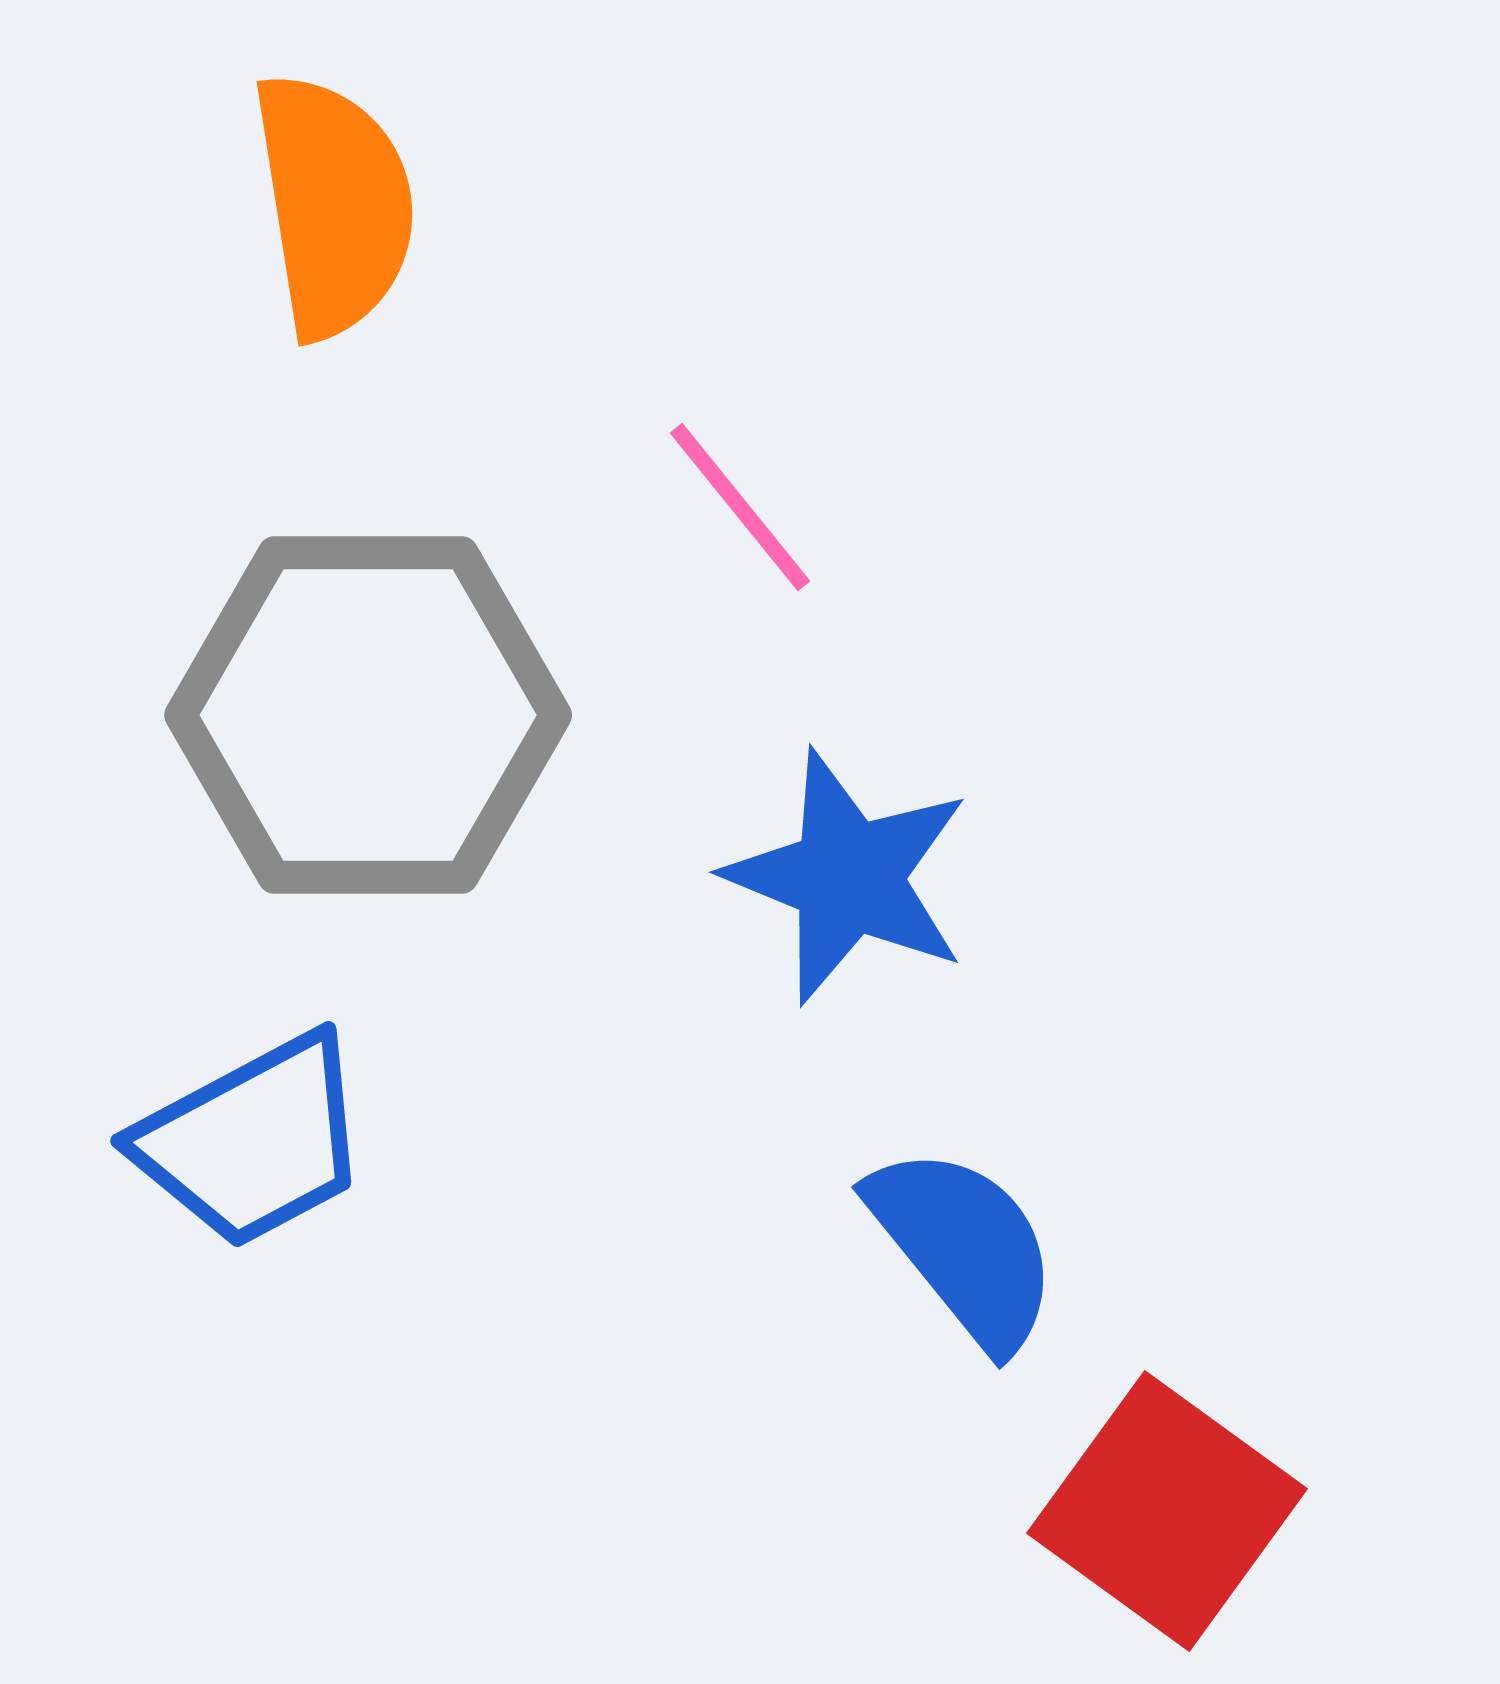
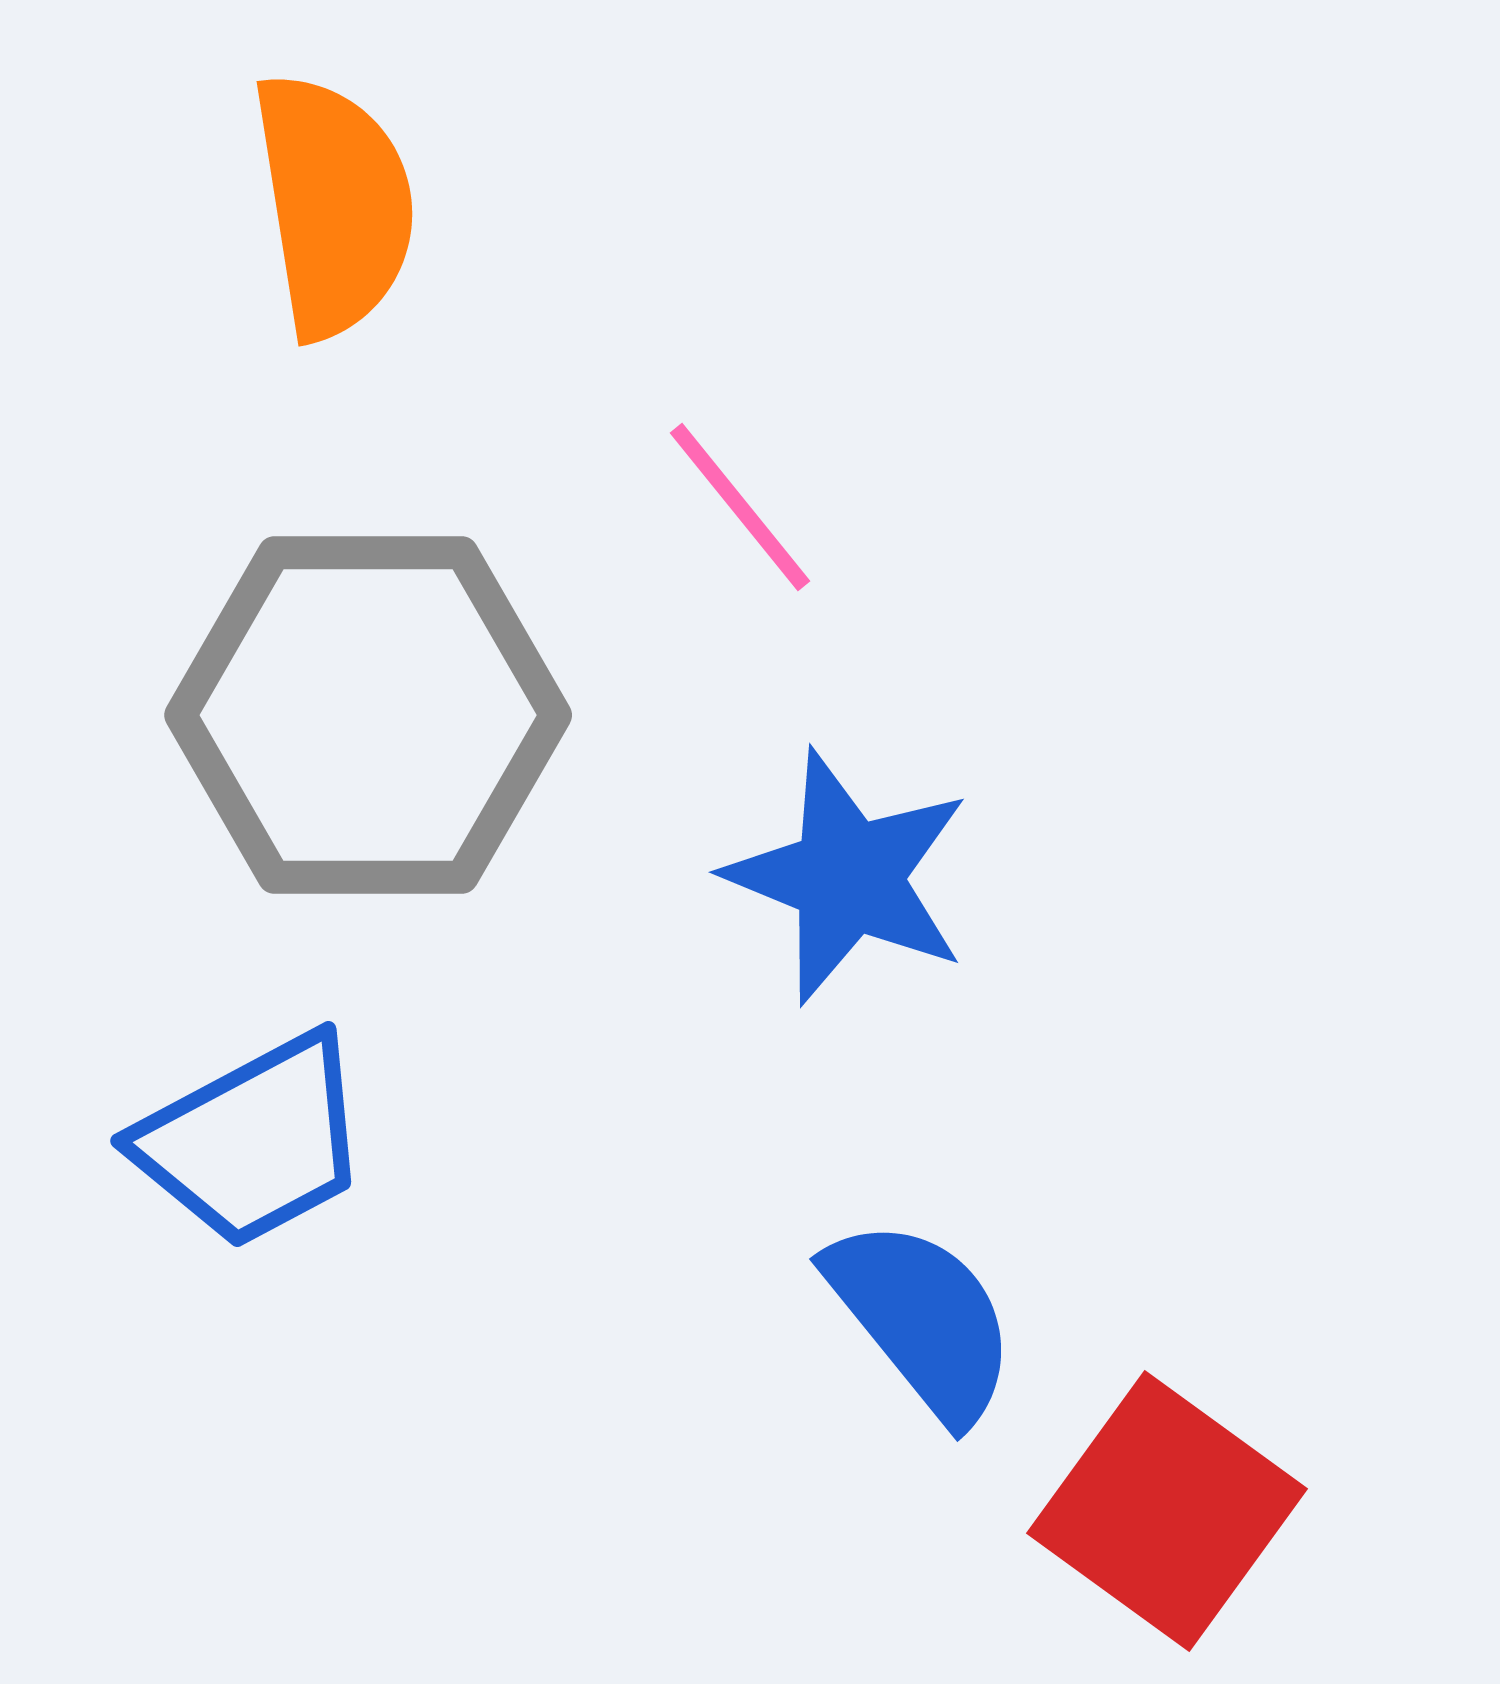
blue semicircle: moved 42 px left, 72 px down
